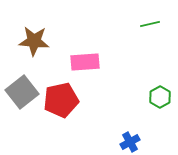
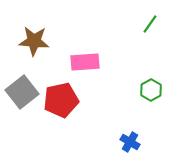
green line: rotated 42 degrees counterclockwise
green hexagon: moved 9 px left, 7 px up
blue cross: rotated 30 degrees counterclockwise
